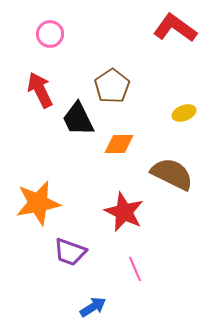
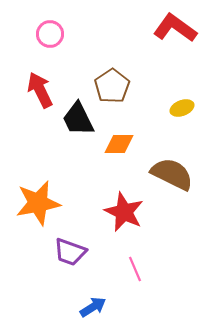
yellow ellipse: moved 2 px left, 5 px up
